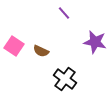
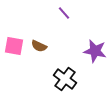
purple star: moved 9 px down
pink square: rotated 24 degrees counterclockwise
brown semicircle: moved 2 px left, 5 px up
